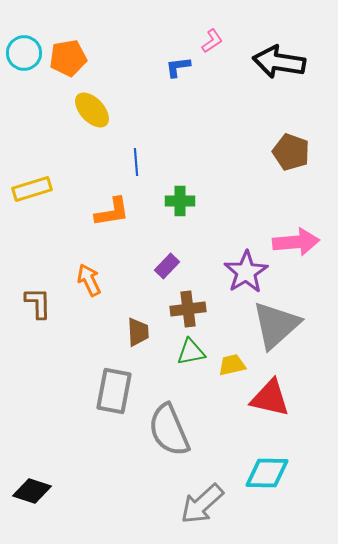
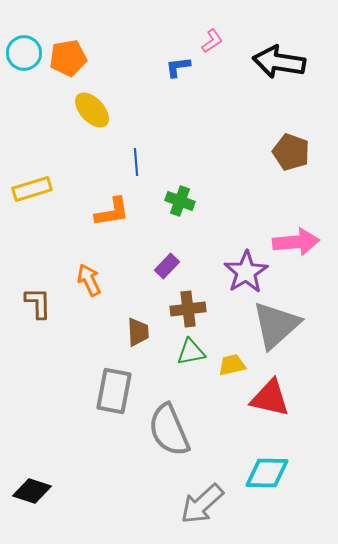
green cross: rotated 20 degrees clockwise
